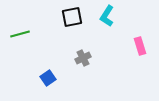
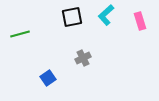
cyan L-shape: moved 1 px left, 1 px up; rotated 15 degrees clockwise
pink rectangle: moved 25 px up
